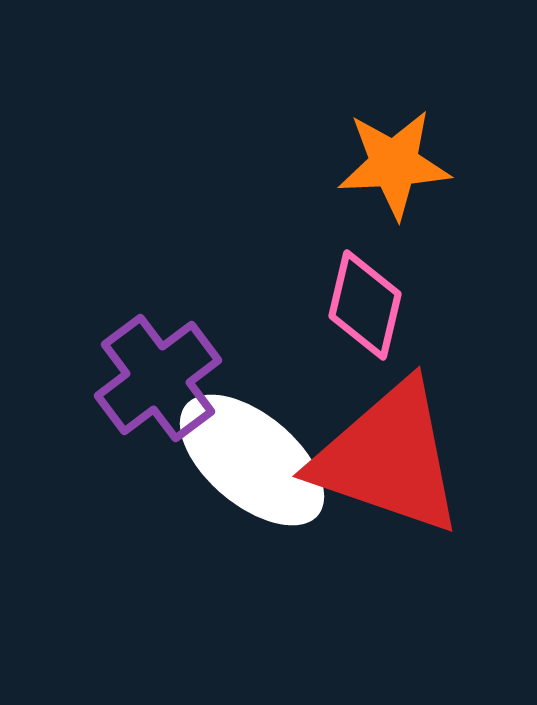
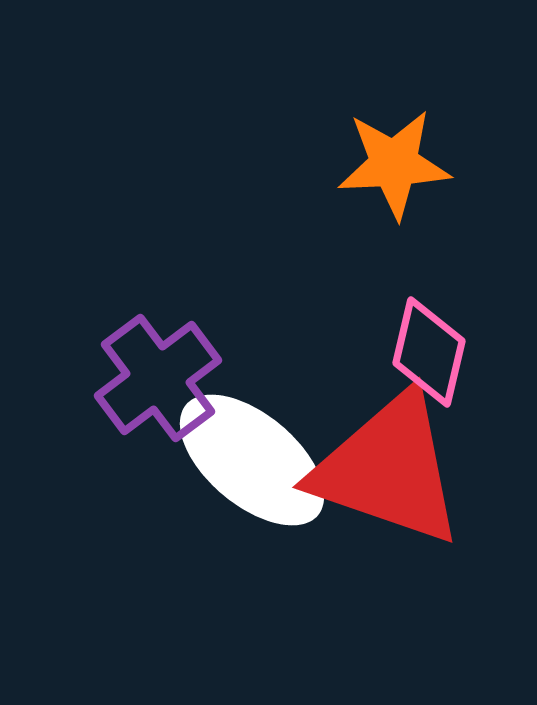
pink diamond: moved 64 px right, 47 px down
red triangle: moved 11 px down
